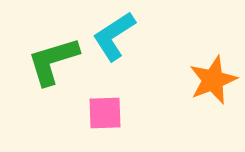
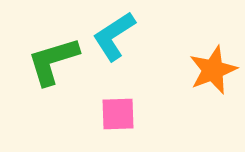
orange star: moved 10 px up
pink square: moved 13 px right, 1 px down
